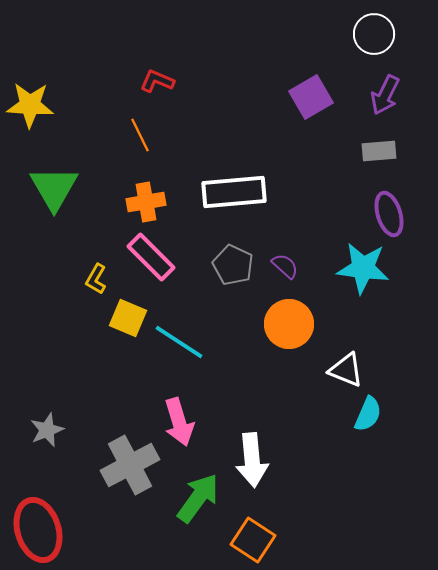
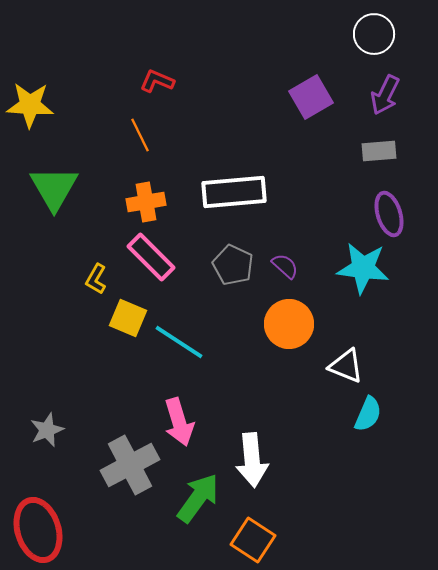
white triangle: moved 4 px up
